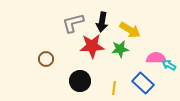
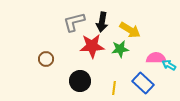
gray L-shape: moved 1 px right, 1 px up
